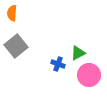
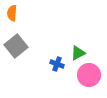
blue cross: moved 1 px left
